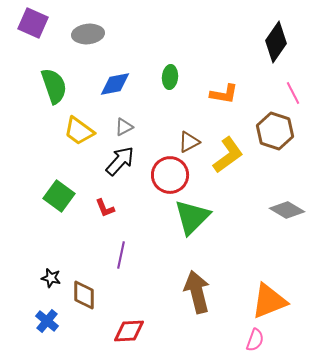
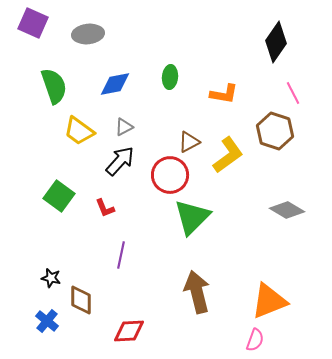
brown diamond: moved 3 px left, 5 px down
